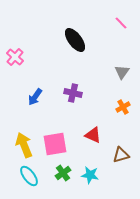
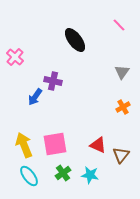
pink line: moved 2 px left, 2 px down
purple cross: moved 20 px left, 12 px up
red triangle: moved 5 px right, 10 px down
brown triangle: rotated 36 degrees counterclockwise
